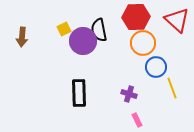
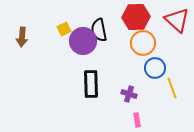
blue circle: moved 1 px left, 1 px down
black rectangle: moved 12 px right, 9 px up
pink rectangle: rotated 16 degrees clockwise
